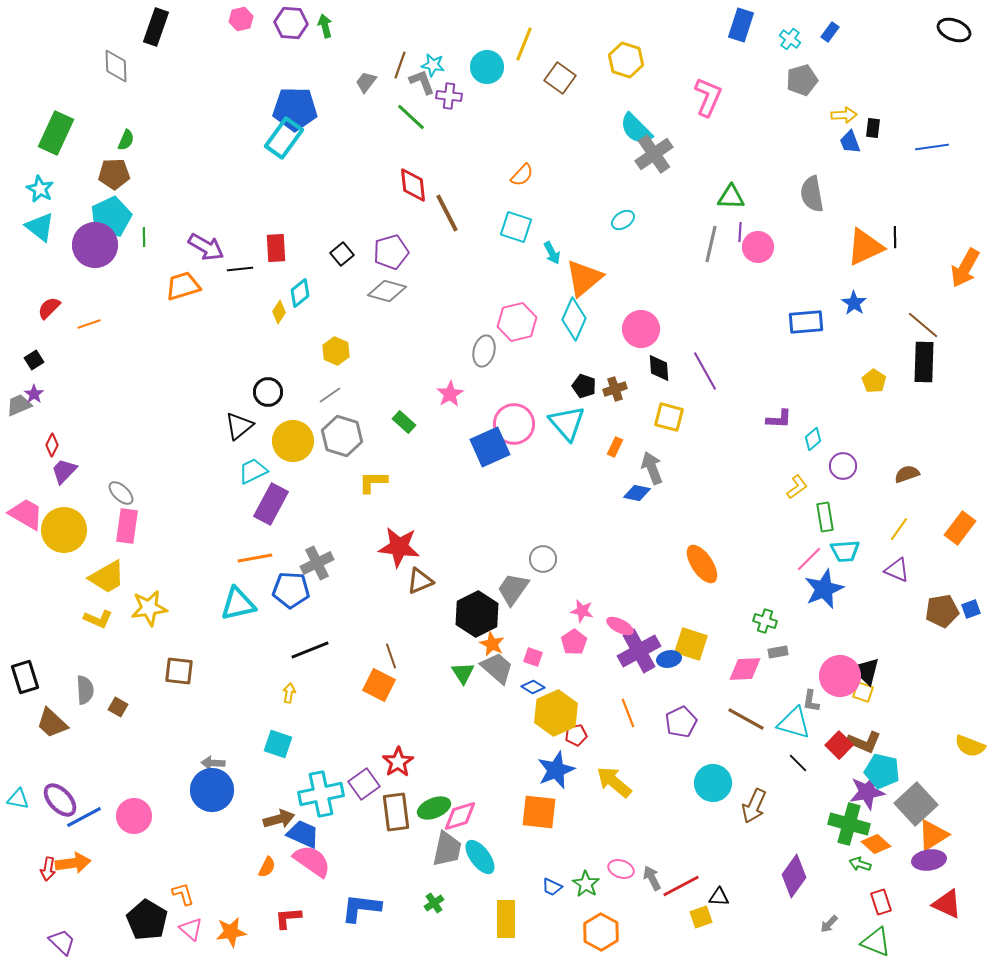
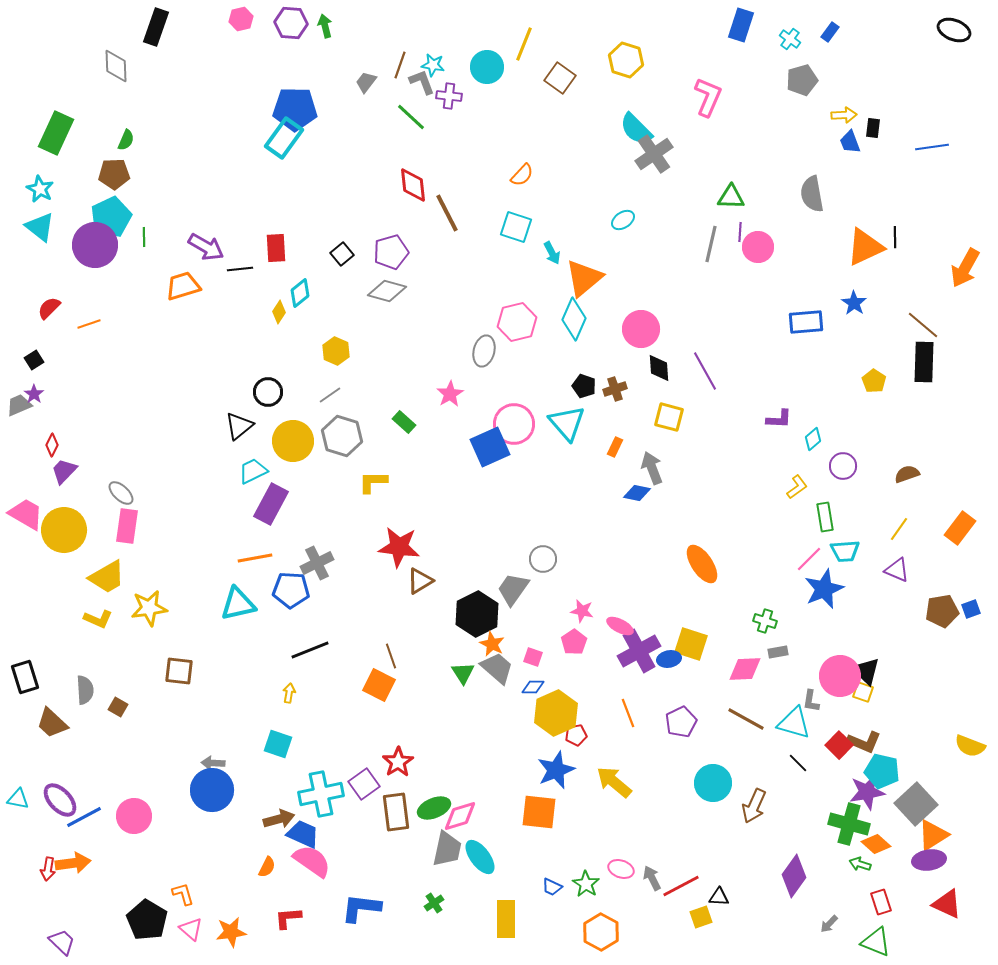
brown triangle at (420, 581): rotated 8 degrees counterclockwise
blue diamond at (533, 687): rotated 30 degrees counterclockwise
